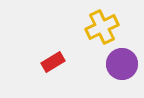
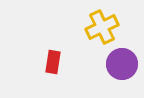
red rectangle: rotated 50 degrees counterclockwise
